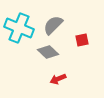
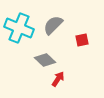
gray diamond: moved 3 px left, 8 px down
red arrow: rotated 147 degrees clockwise
